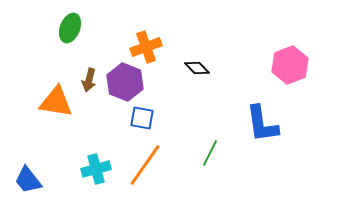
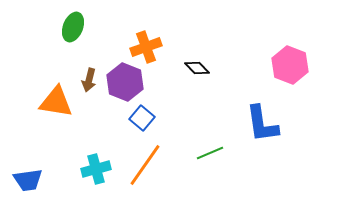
green ellipse: moved 3 px right, 1 px up
pink hexagon: rotated 18 degrees counterclockwise
blue square: rotated 30 degrees clockwise
green line: rotated 40 degrees clockwise
blue trapezoid: rotated 60 degrees counterclockwise
